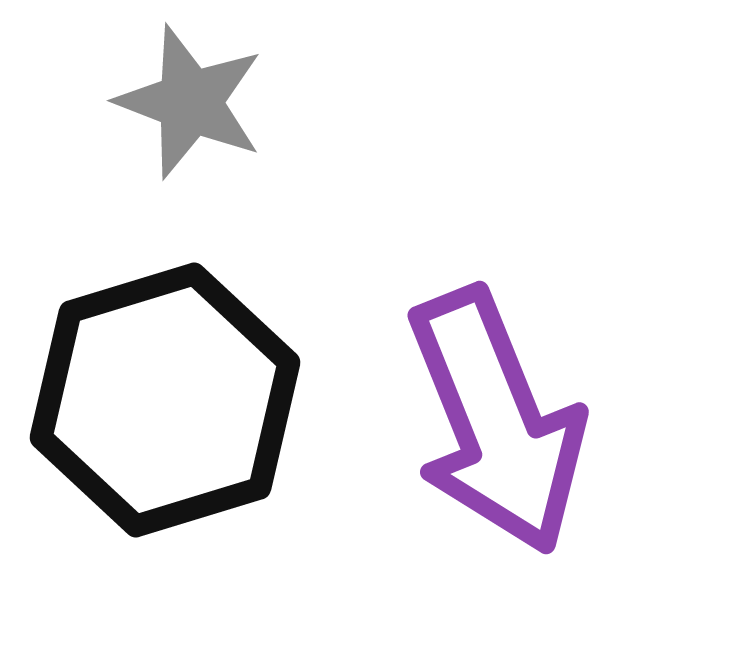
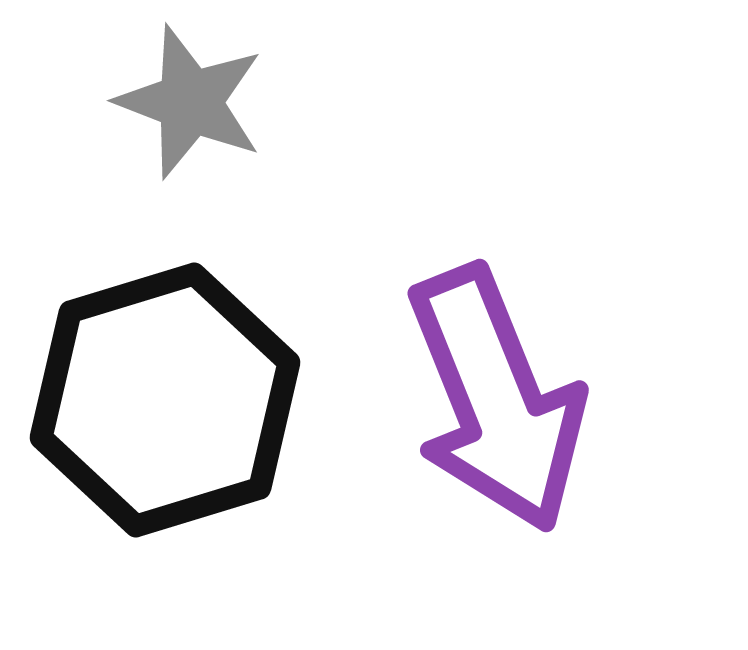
purple arrow: moved 22 px up
